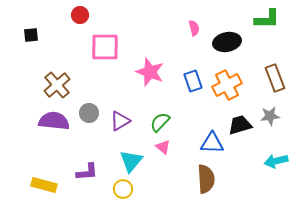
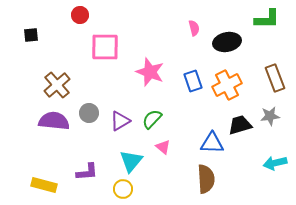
green semicircle: moved 8 px left, 3 px up
cyan arrow: moved 1 px left, 2 px down
